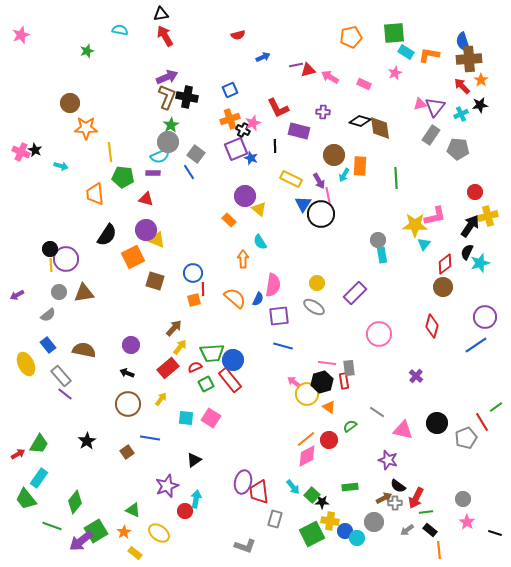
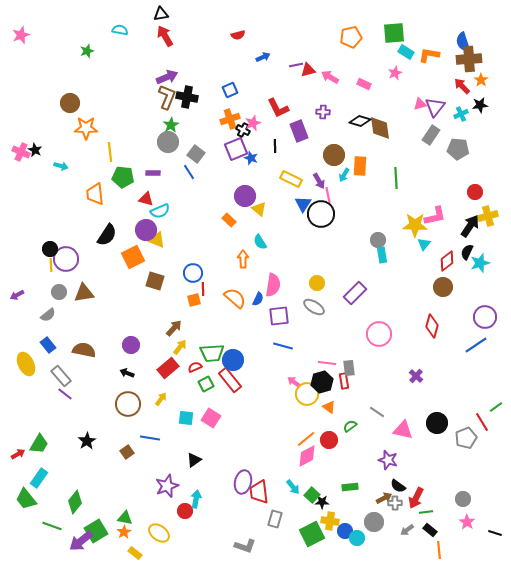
purple rectangle at (299, 131): rotated 55 degrees clockwise
cyan semicircle at (160, 156): moved 55 px down
red diamond at (445, 264): moved 2 px right, 3 px up
green triangle at (133, 510): moved 8 px left, 8 px down; rotated 14 degrees counterclockwise
